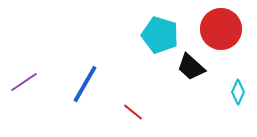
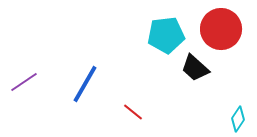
cyan pentagon: moved 6 px right; rotated 24 degrees counterclockwise
black trapezoid: moved 4 px right, 1 px down
cyan diamond: moved 27 px down; rotated 10 degrees clockwise
